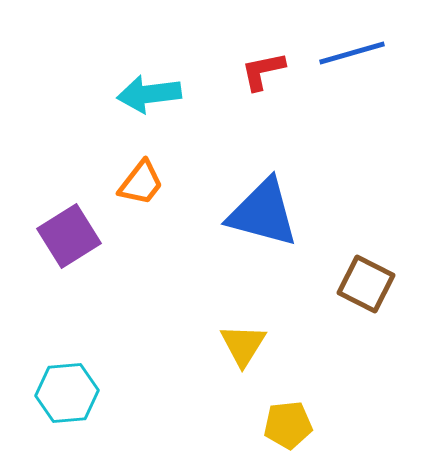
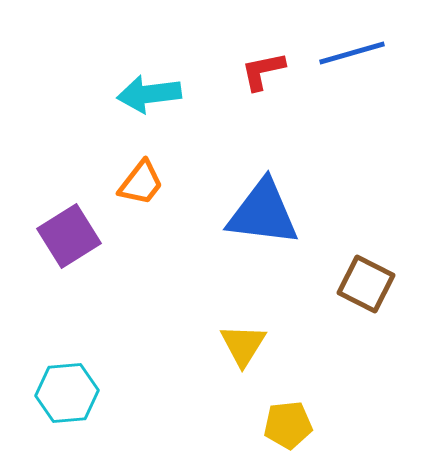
blue triangle: rotated 8 degrees counterclockwise
